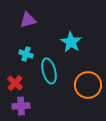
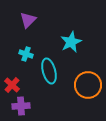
purple triangle: rotated 30 degrees counterclockwise
cyan star: rotated 15 degrees clockwise
red cross: moved 3 px left, 2 px down
